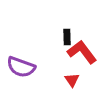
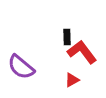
purple semicircle: rotated 20 degrees clockwise
red triangle: rotated 35 degrees clockwise
